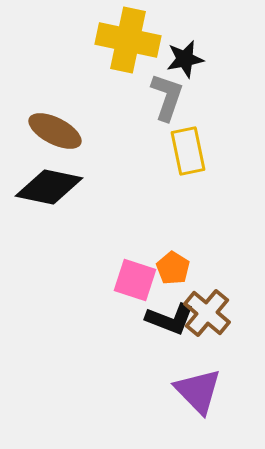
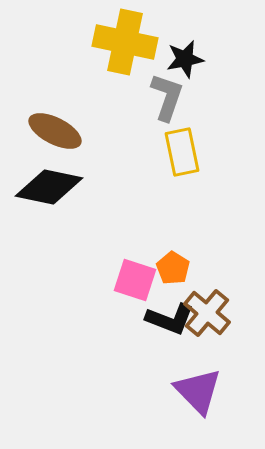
yellow cross: moved 3 px left, 2 px down
yellow rectangle: moved 6 px left, 1 px down
